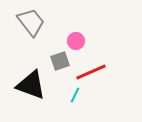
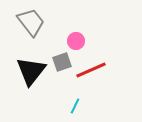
gray square: moved 2 px right, 1 px down
red line: moved 2 px up
black triangle: moved 14 px up; rotated 48 degrees clockwise
cyan line: moved 11 px down
